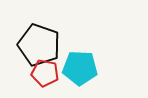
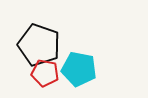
cyan pentagon: moved 1 px left, 1 px down; rotated 8 degrees clockwise
